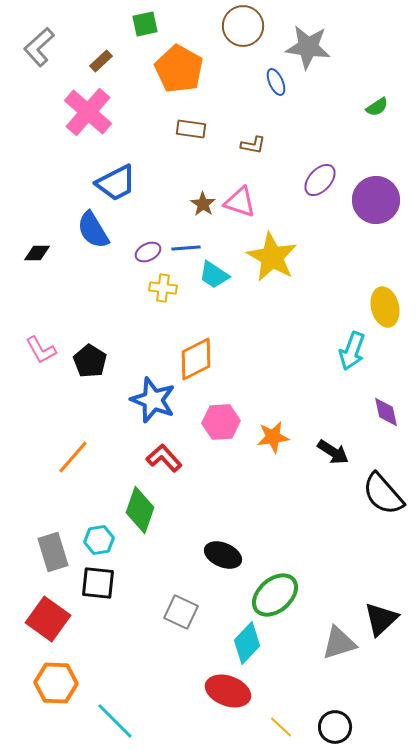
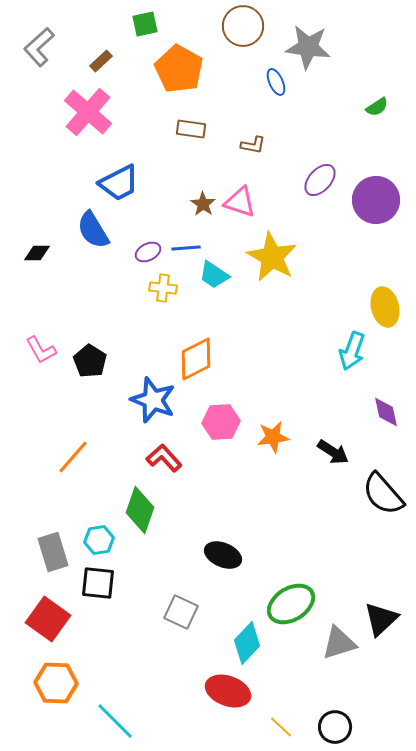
blue trapezoid at (116, 183): moved 3 px right
green ellipse at (275, 595): moved 16 px right, 9 px down; rotated 9 degrees clockwise
